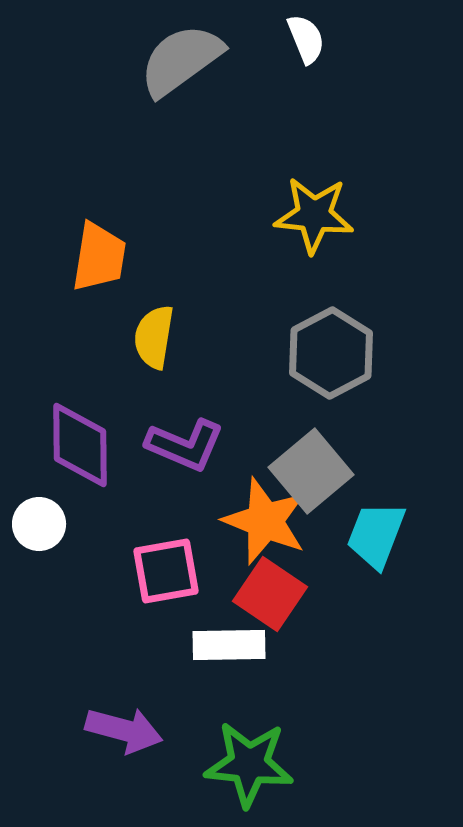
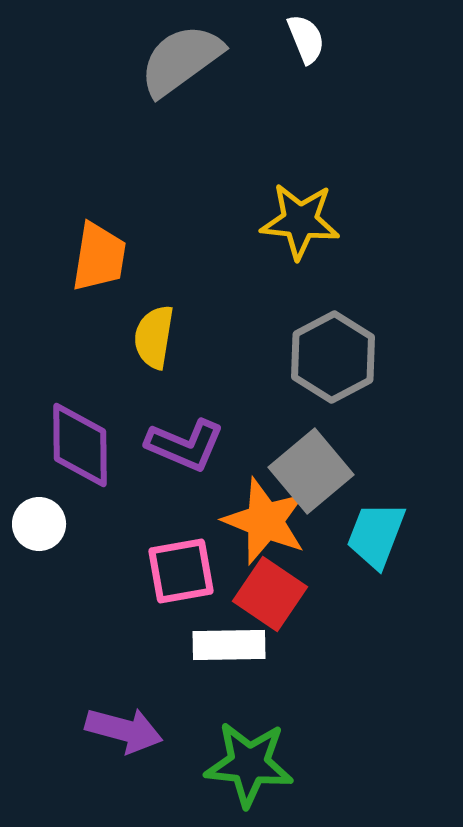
yellow star: moved 14 px left, 6 px down
gray hexagon: moved 2 px right, 4 px down
pink square: moved 15 px right
